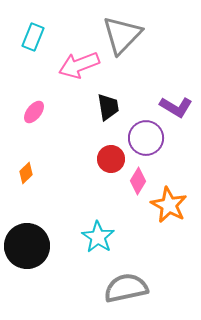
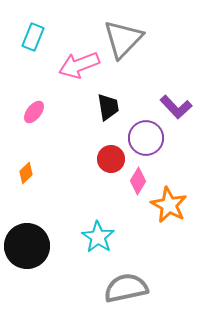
gray triangle: moved 1 px right, 4 px down
purple L-shape: rotated 16 degrees clockwise
